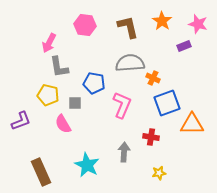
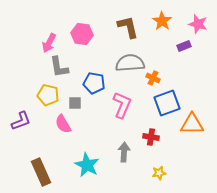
pink hexagon: moved 3 px left, 9 px down
